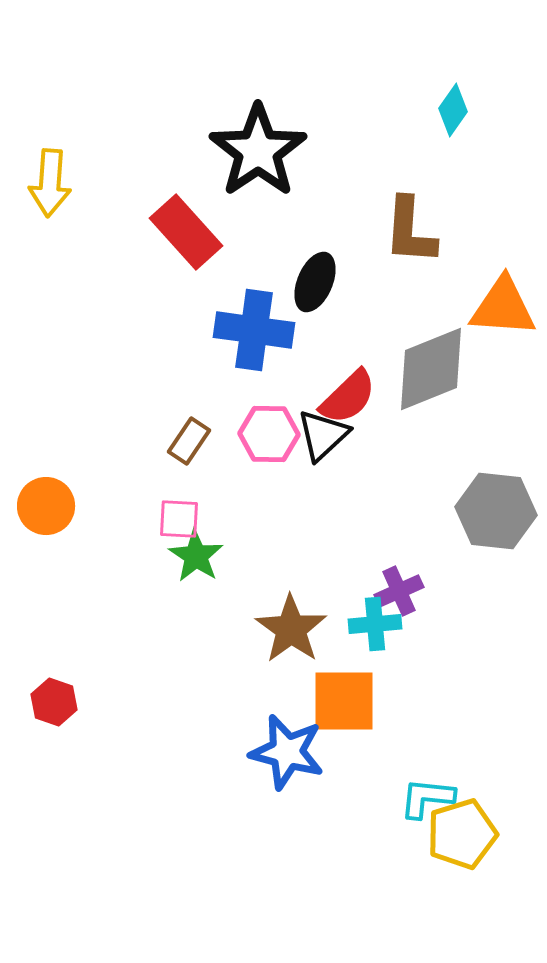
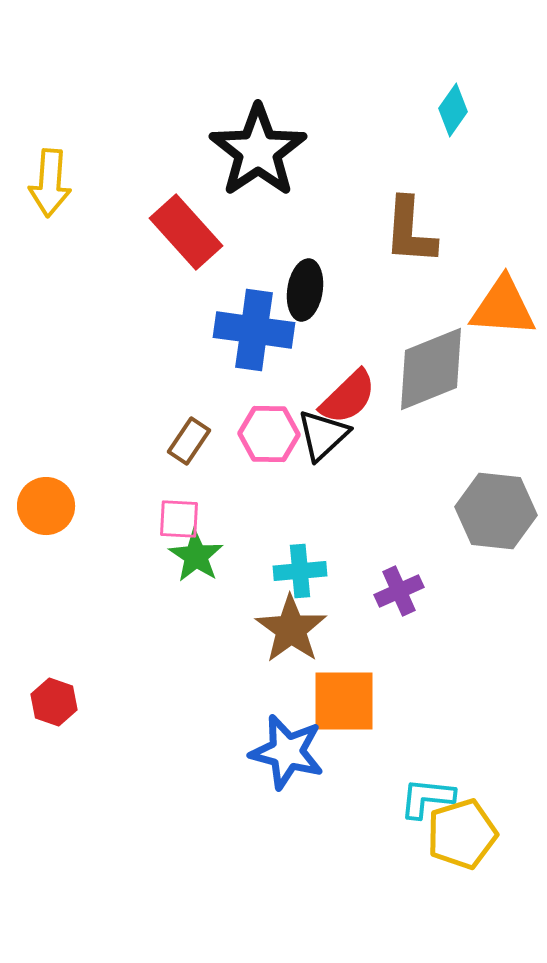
black ellipse: moved 10 px left, 8 px down; rotated 14 degrees counterclockwise
cyan cross: moved 75 px left, 53 px up
